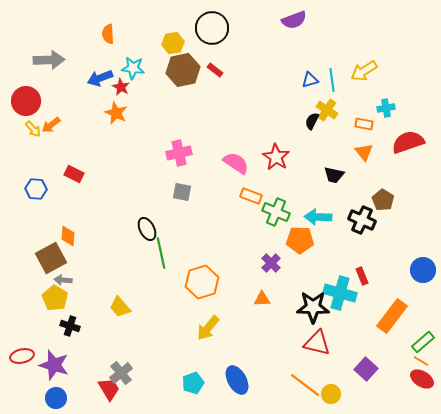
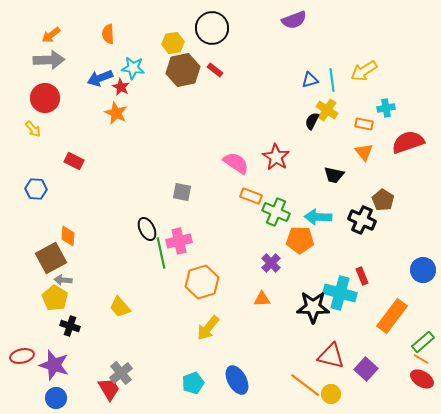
red circle at (26, 101): moved 19 px right, 3 px up
orange arrow at (51, 125): moved 90 px up
pink cross at (179, 153): moved 88 px down
red rectangle at (74, 174): moved 13 px up
red triangle at (317, 343): moved 14 px right, 13 px down
orange line at (421, 361): moved 2 px up
